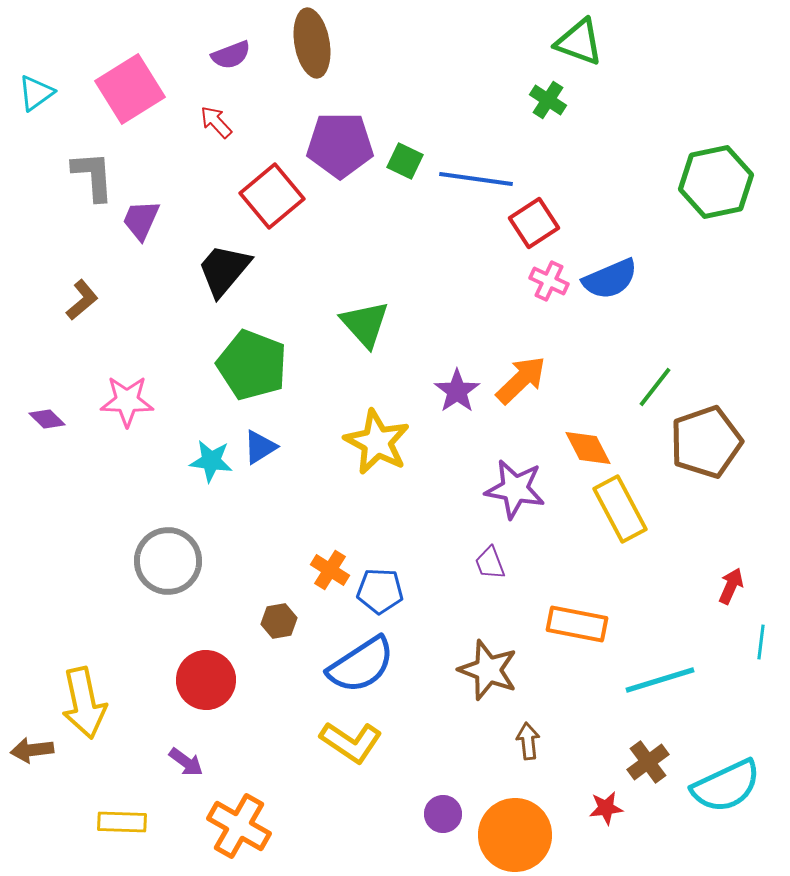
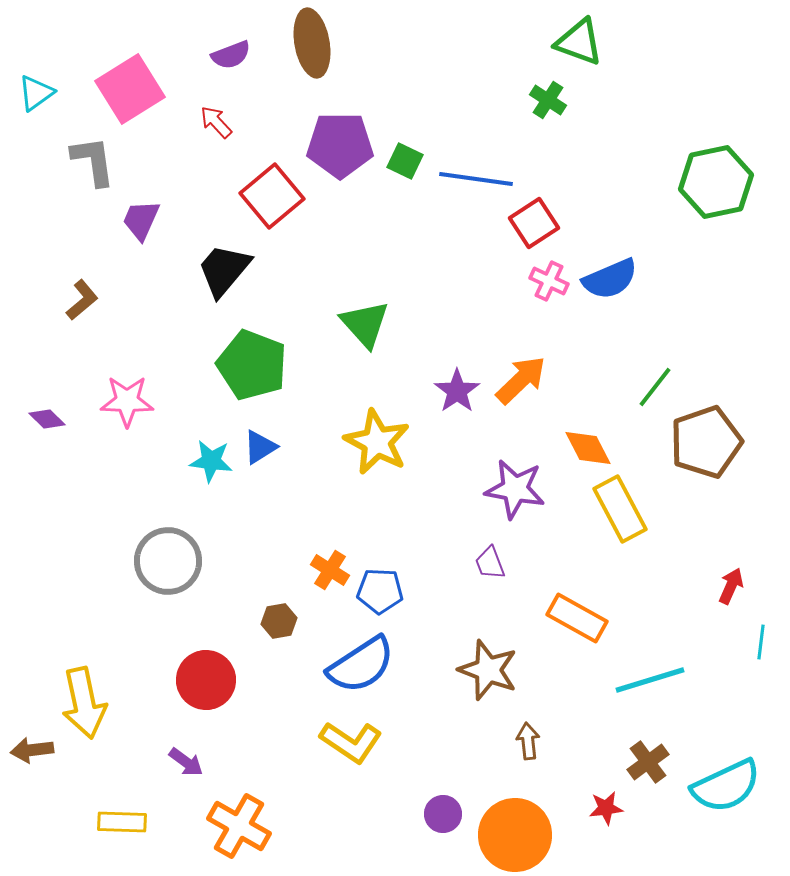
gray L-shape at (93, 176): moved 15 px up; rotated 4 degrees counterclockwise
orange rectangle at (577, 624): moved 6 px up; rotated 18 degrees clockwise
cyan line at (660, 680): moved 10 px left
